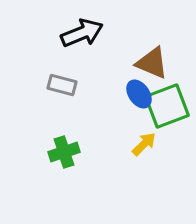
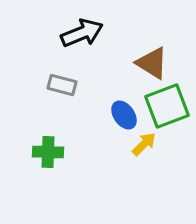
brown triangle: rotated 9 degrees clockwise
blue ellipse: moved 15 px left, 21 px down
green cross: moved 16 px left; rotated 20 degrees clockwise
